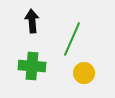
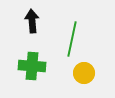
green line: rotated 12 degrees counterclockwise
